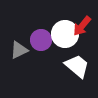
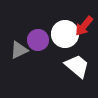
red arrow: moved 2 px right
purple circle: moved 3 px left
